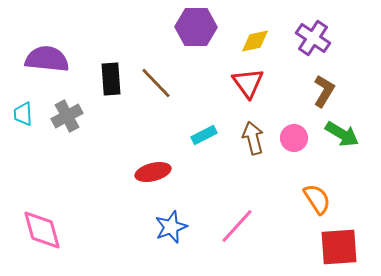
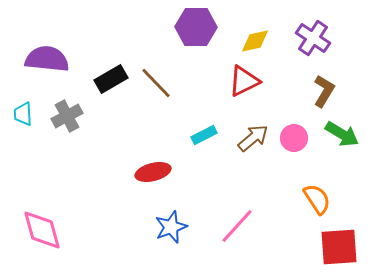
black rectangle: rotated 64 degrees clockwise
red triangle: moved 4 px left, 2 px up; rotated 40 degrees clockwise
brown arrow: rotated 64 degrees clockwise
